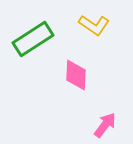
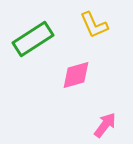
yellow L-shape: rotated 32 degrees clockwise
pink diamond: rotated 72 degrees clockwise
